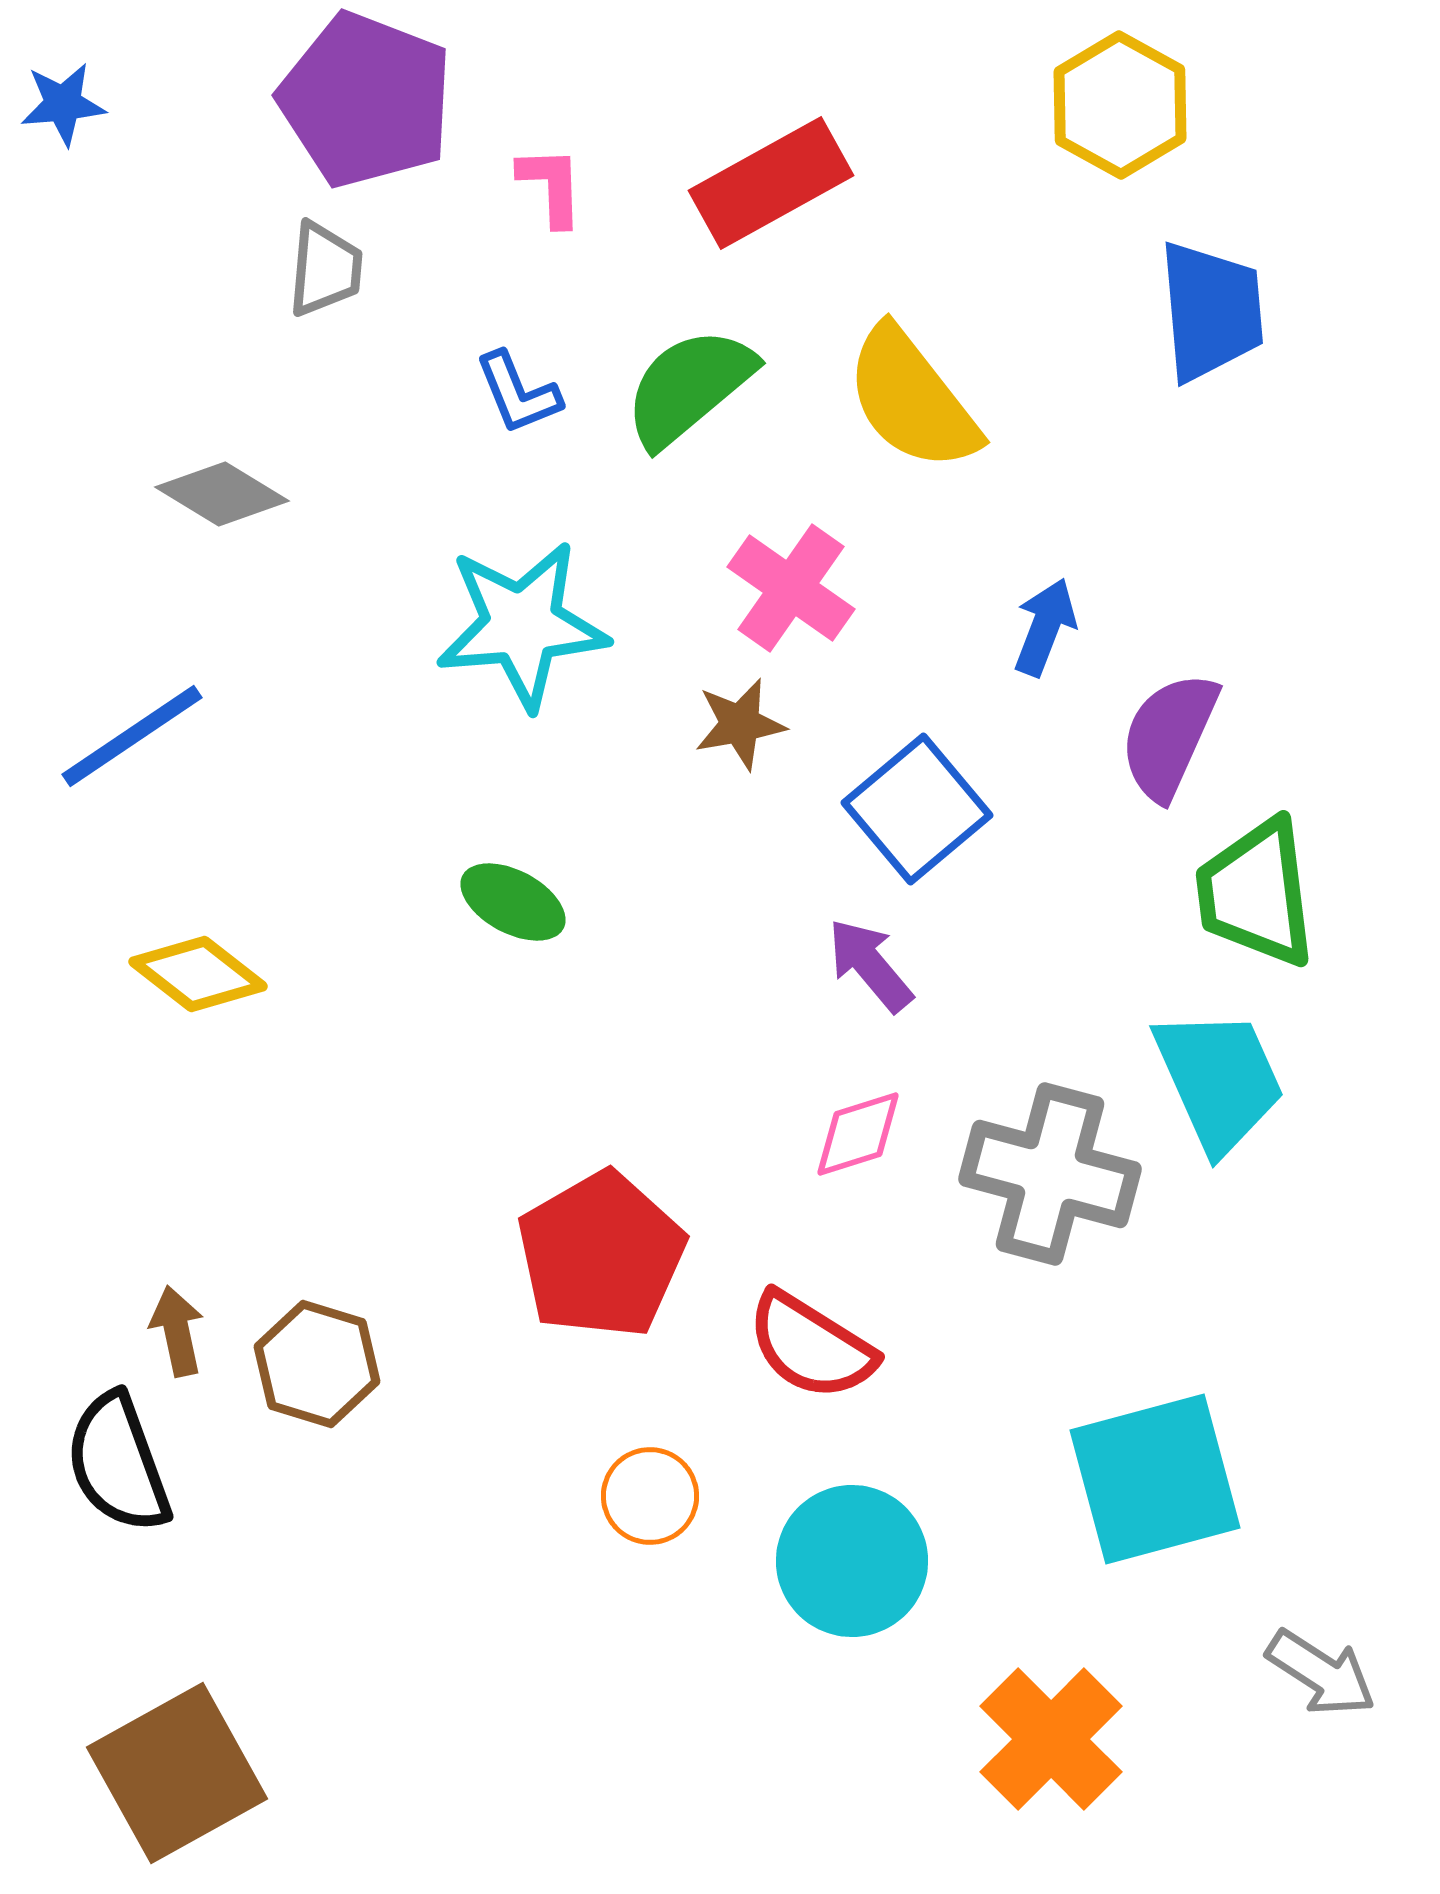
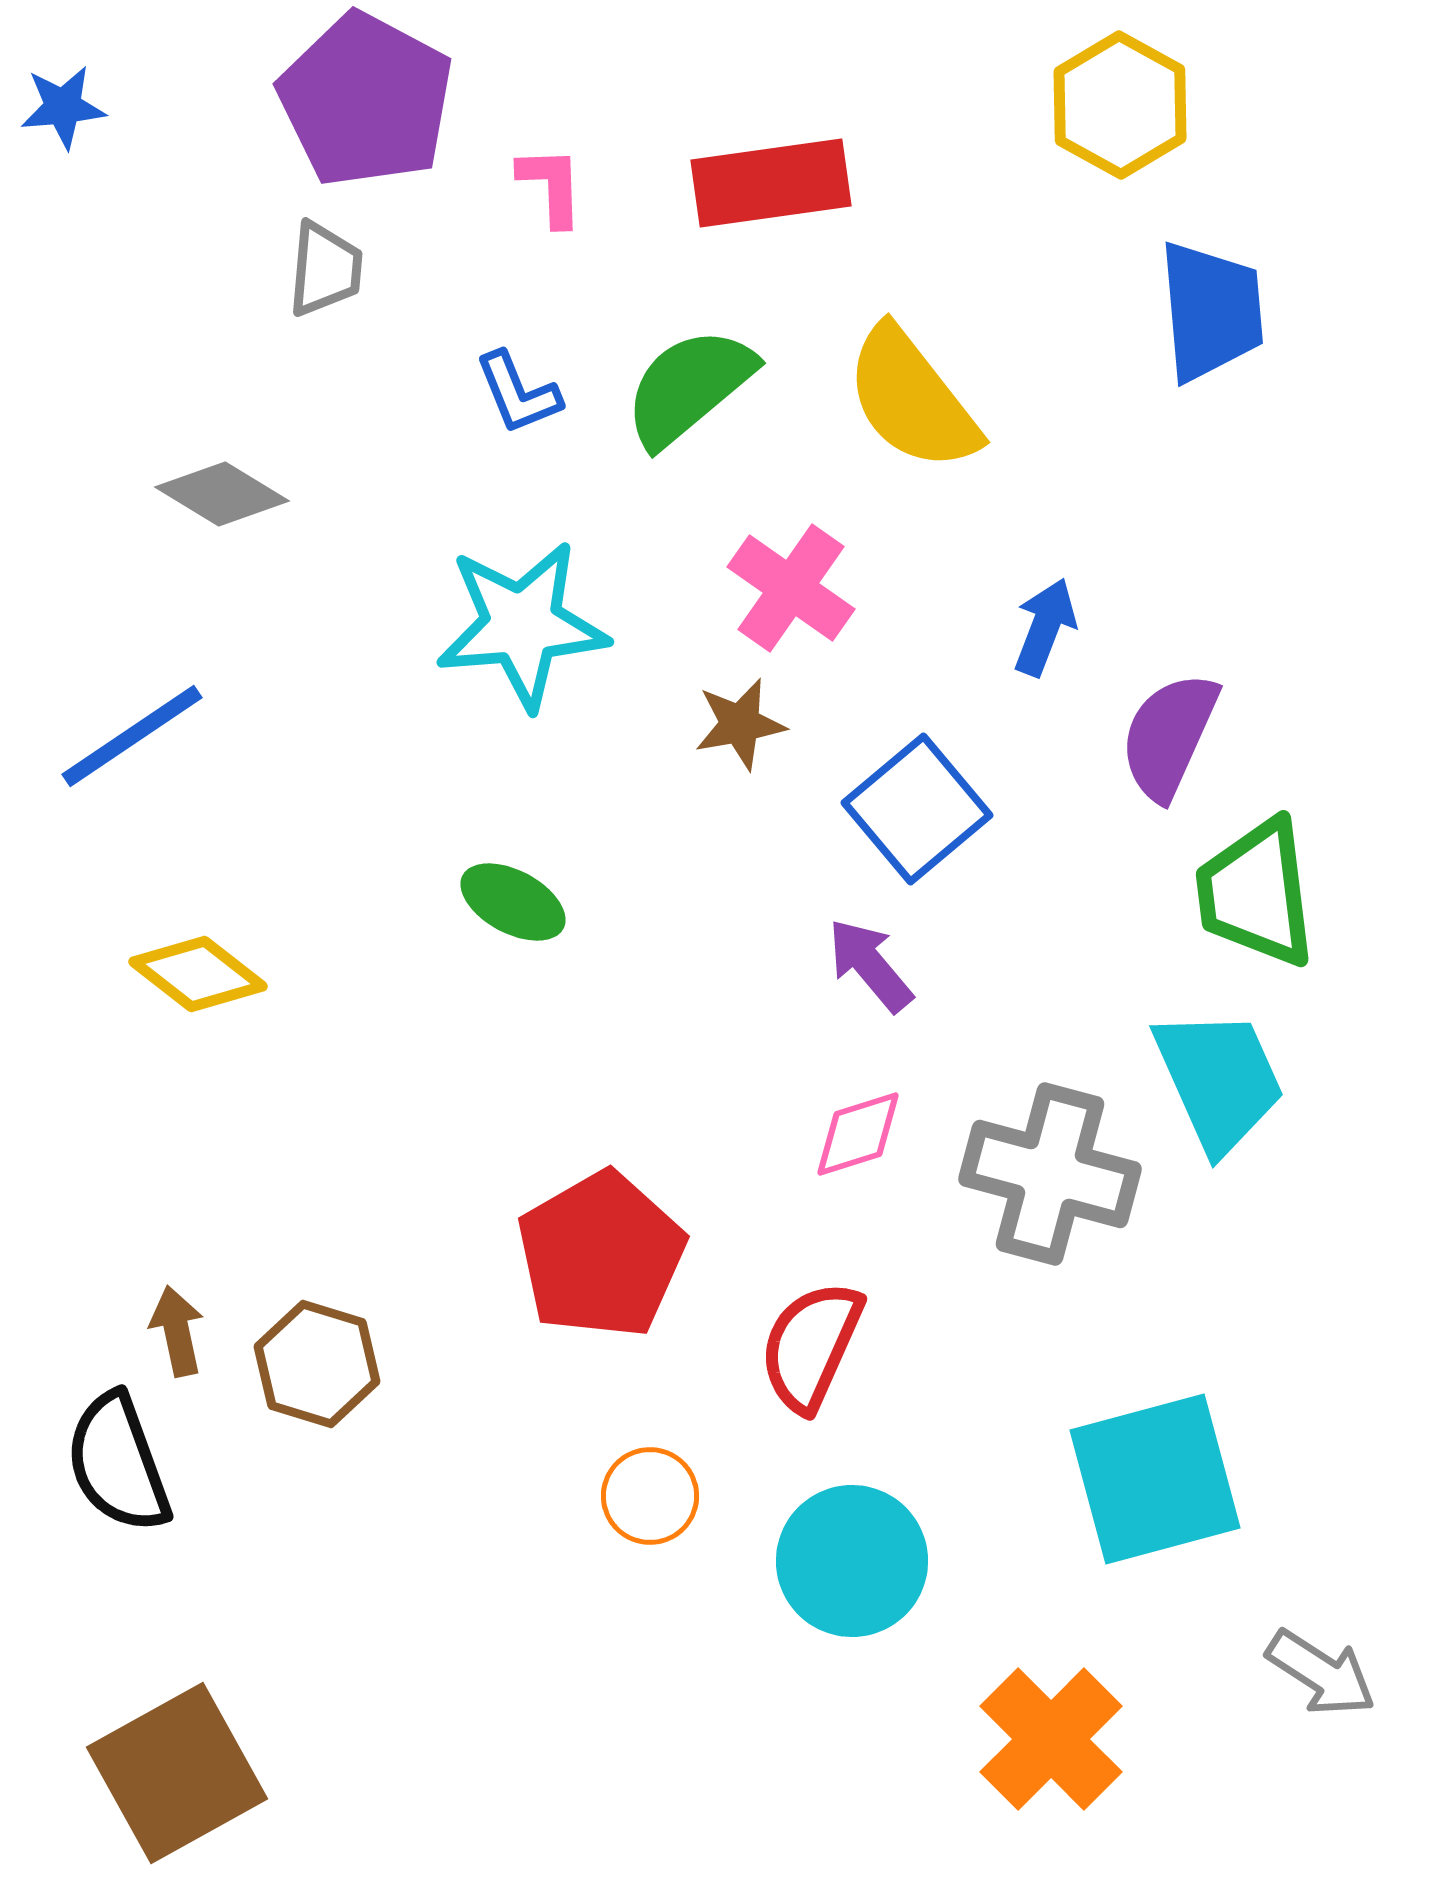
purple pentagon: rotated 7 degrees clockwise
blue star: moved 3 px down
red rectangle: rotated 21 degrees clockwise
red semicircle: rotated 82 degrees clockwise
